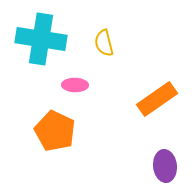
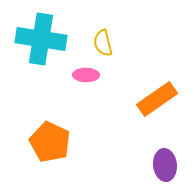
yellow semicircle: moved 1 px left
pink ellipse: moved 11 px right, 10 px up
orange pentagon: moved 5 px left, 11 px down
purple ellipse: moved 1 px up
